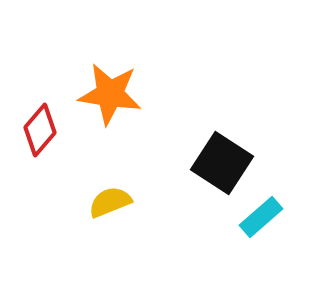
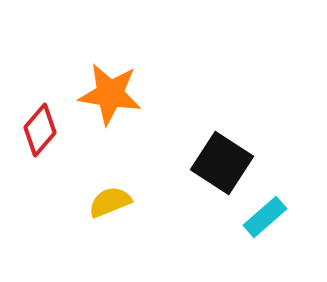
cyan rectangle: moved 4 px right
